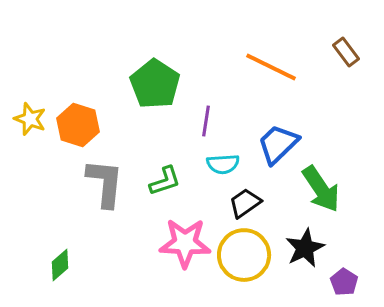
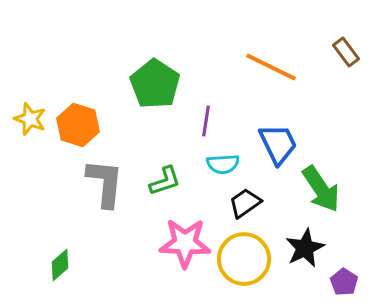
blue trapezoid: rotated 108 degrees clockwise
yellow circle: moved 4 px down
